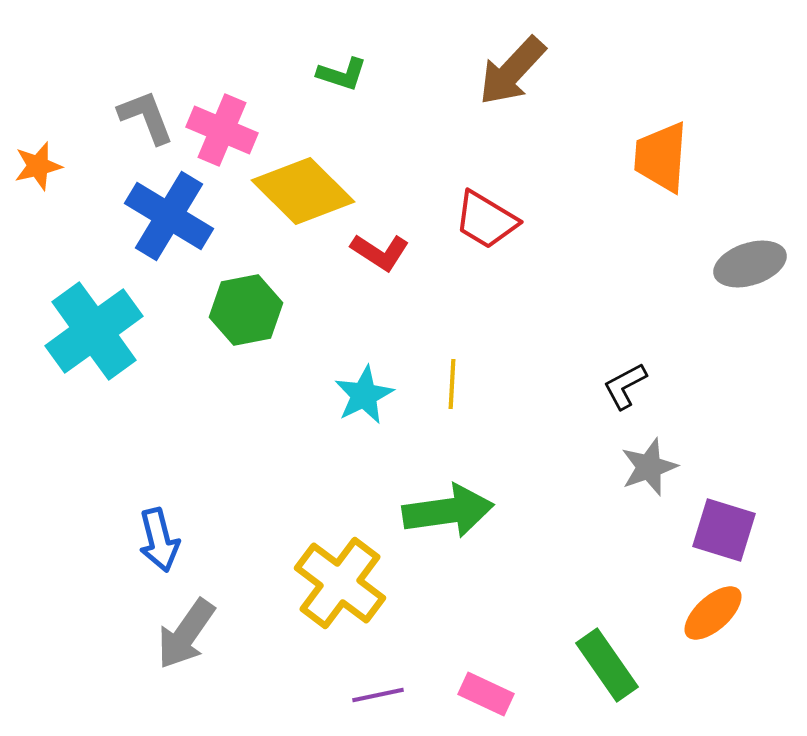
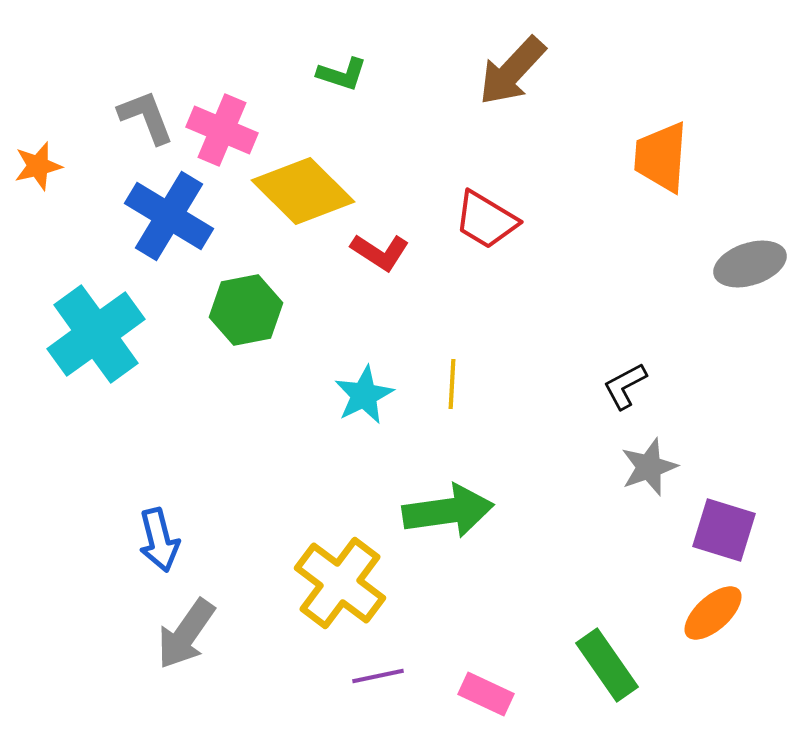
cyan cross: moved 2 px right, 3 px down
purple line: moved 19 px up
